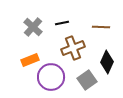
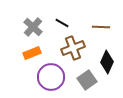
black line: rotated 40 degrees clockwise
orange rectangle: moved 2 px right, 7 px up
